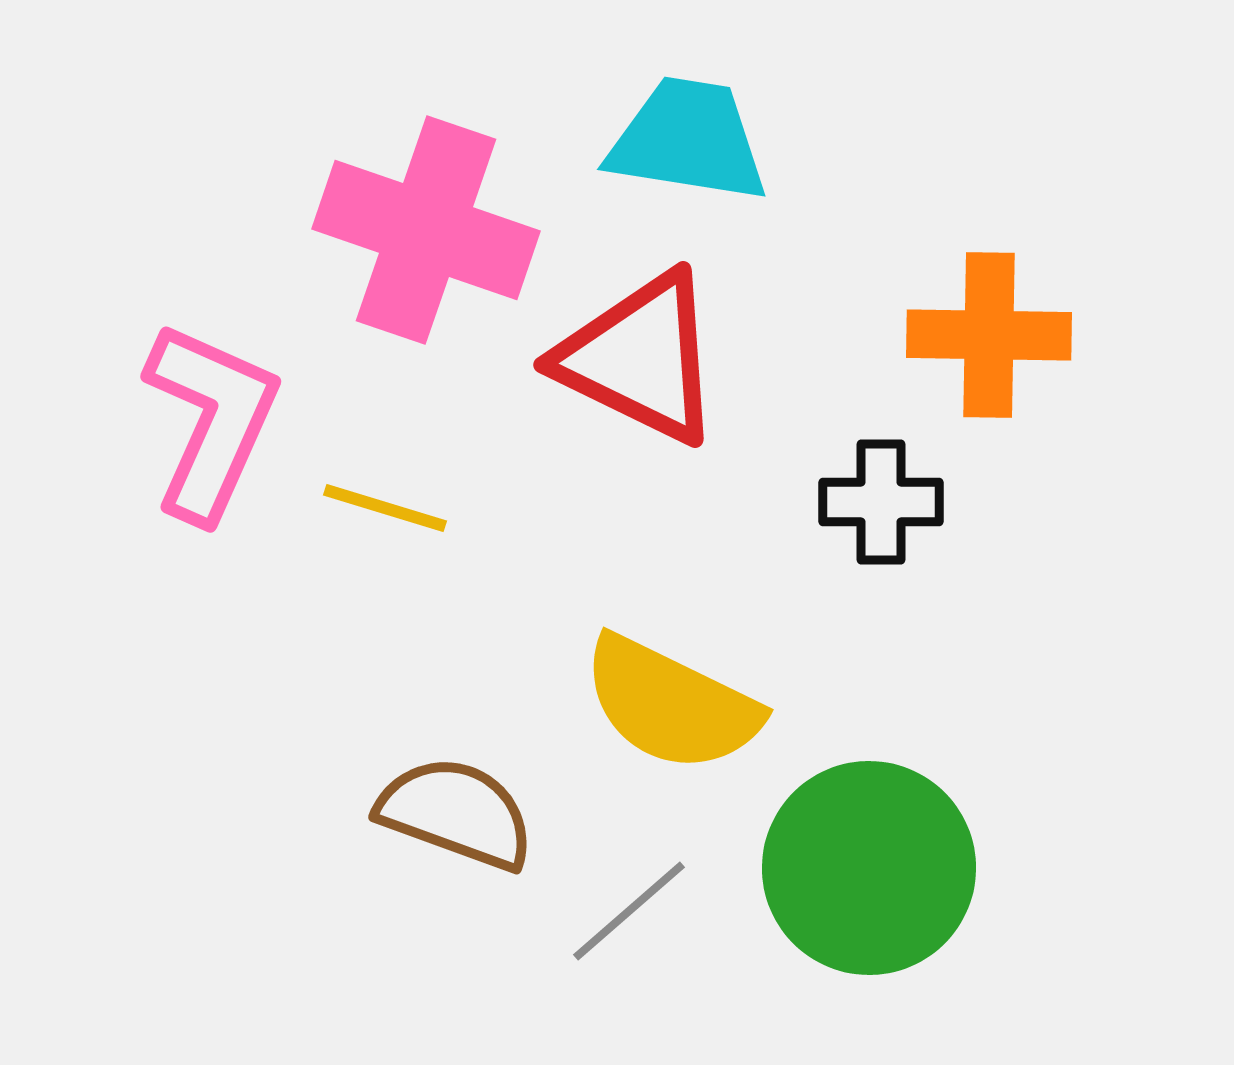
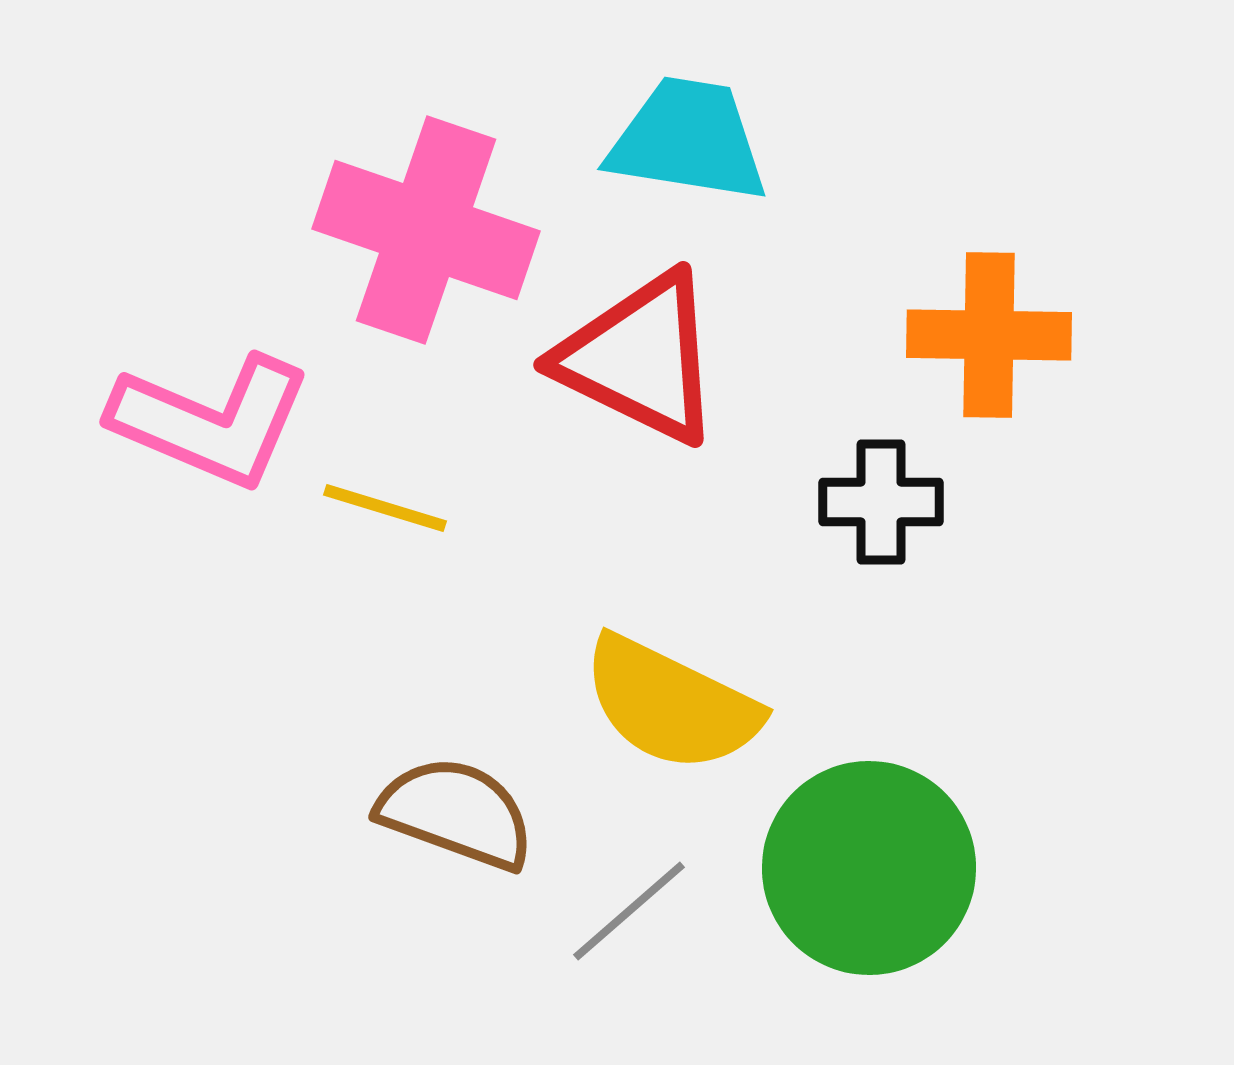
pink L-shape: rotated 89 degrees clockwise
